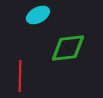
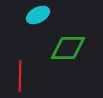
green diamond: rotated 6 degrees clockwise
